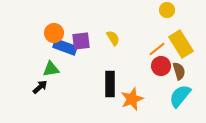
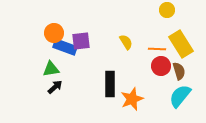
yellow semicircle: moved 13 px right, 4 px down
orange line: rotated 42 degrees clockwise
black arrow: moved 15 px right
